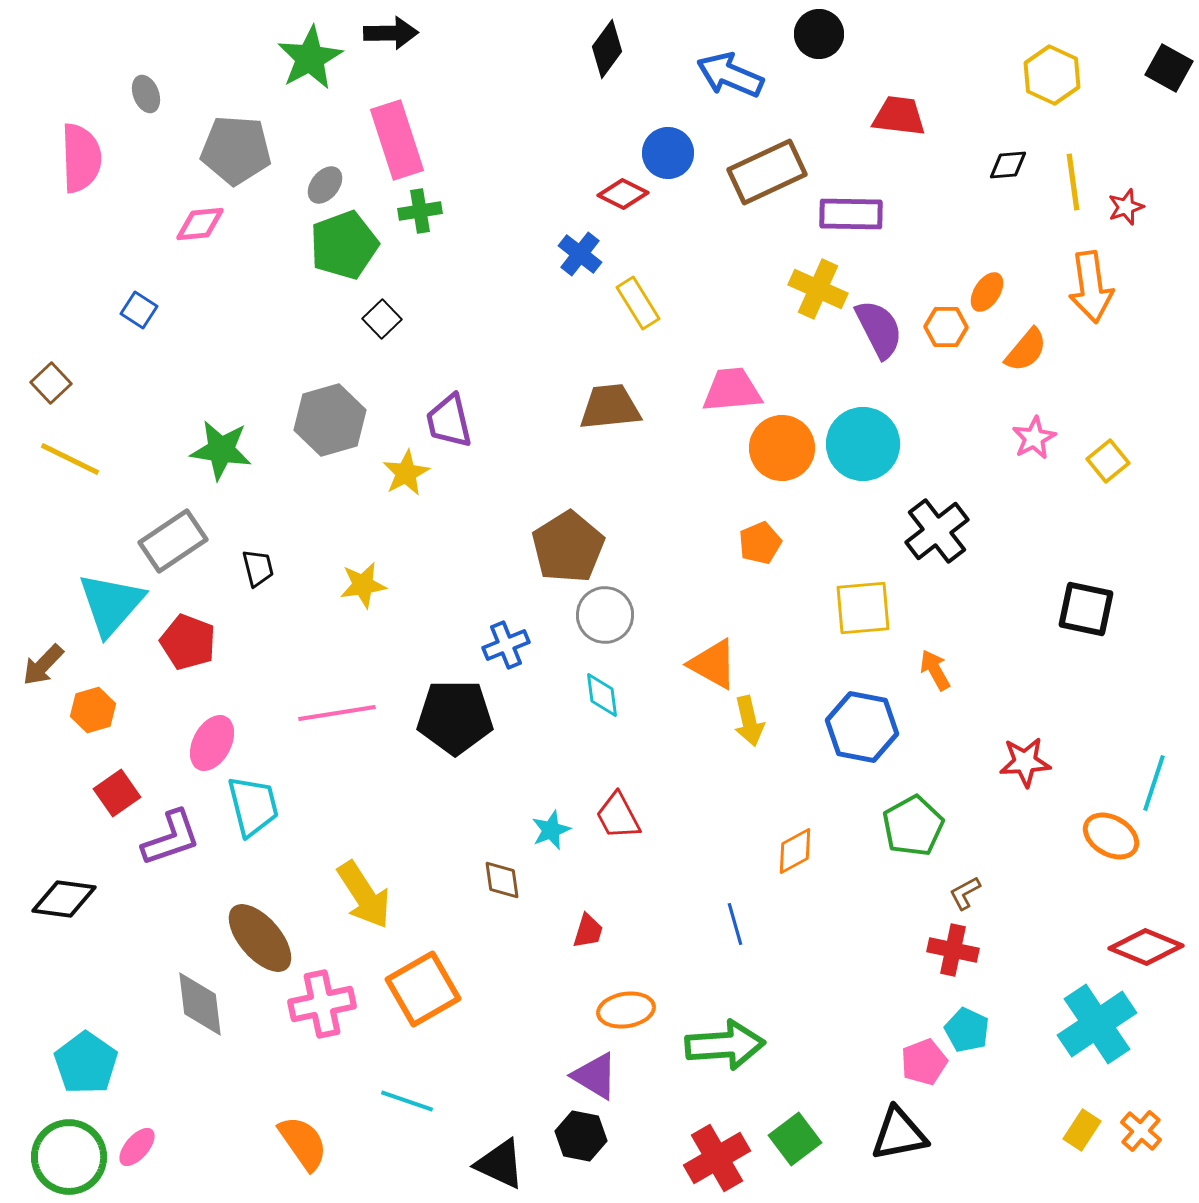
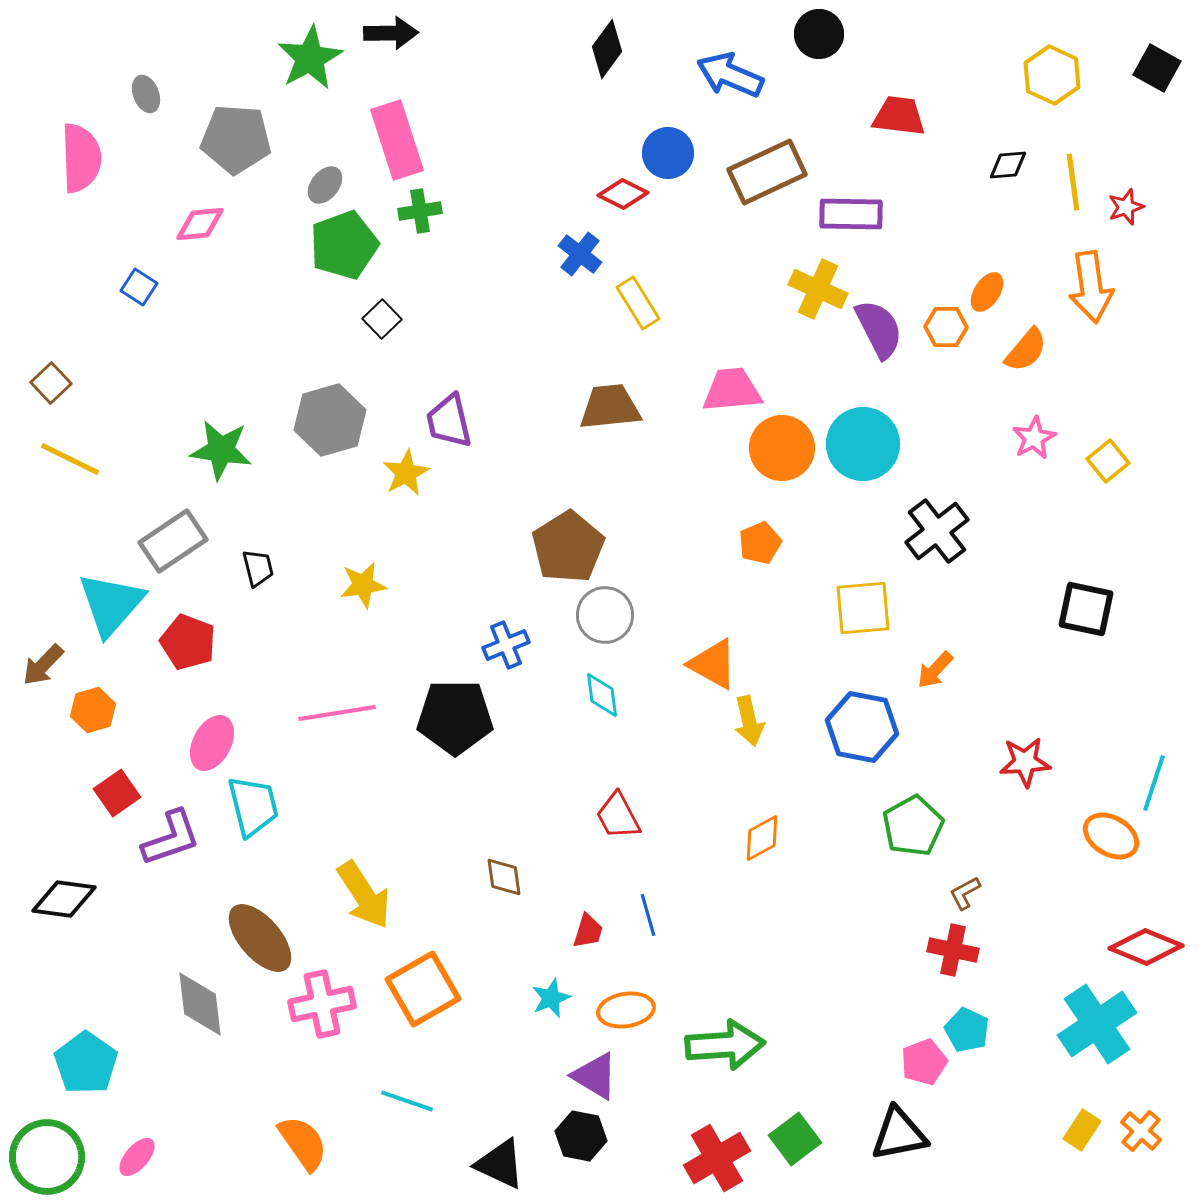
black square at (1169, 68): moved 12 px left
gray pentagon at (236, 150): moved 11 px up
blue square at (139, 310): moved 23 px up
orange arrow at (935, 670): rotated 108 degrees counterclockwise
cyan star at (551, 830): moved 168 px down
orange diamond at (795, 851): moved 33 px left, 13 px up
brown diamond at (502, 880): moved 2 px right, 3 px up
blue line at (735, 924): moved 87 px left, 9 px up
pink ellipse at (137, 1147): moved 10 px down
green circle at (69, 1157): moved 22 px left
